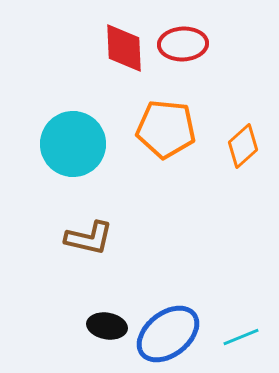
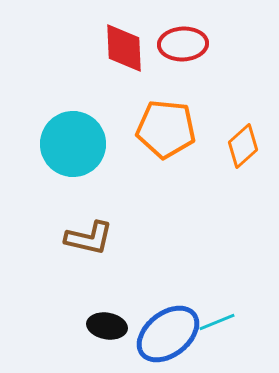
cyan line: moved 24 px left, 15 px up
